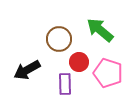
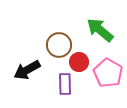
brown circle: moved 6 px down
pink pentagon: rotated 12 degrees clockwise
